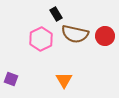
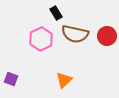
black rectangle: moved 1 px up
red circle: moved 2 px right
orange triangle: rotated 18 degrees clockwise
